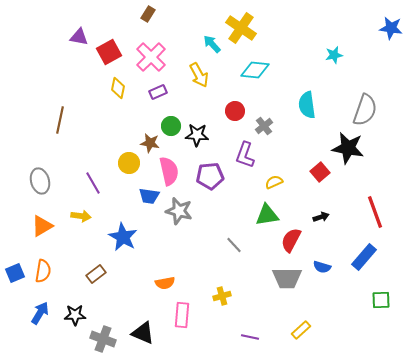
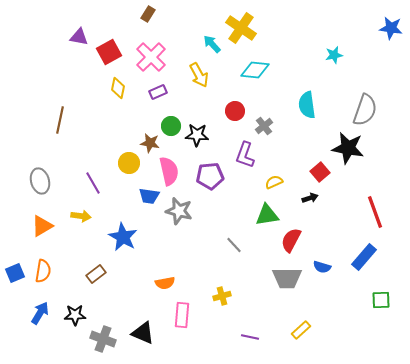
black arrow at (321, 217): moved 11 px left, 19 px up
